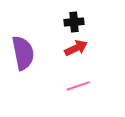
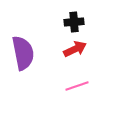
red arrow: moved 1 px left, 1 px down
pink line: moved 1 px left
